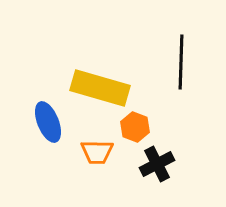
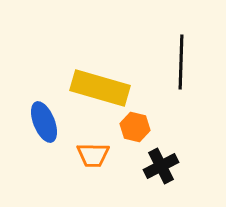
blue ellipse: moved 4 px left
orange hexagon: rotated 8 degrees counterclockwise
orange trapezoid: moved 4 px left, 3 px down
black cross: moved 4 px right, 2 px down
